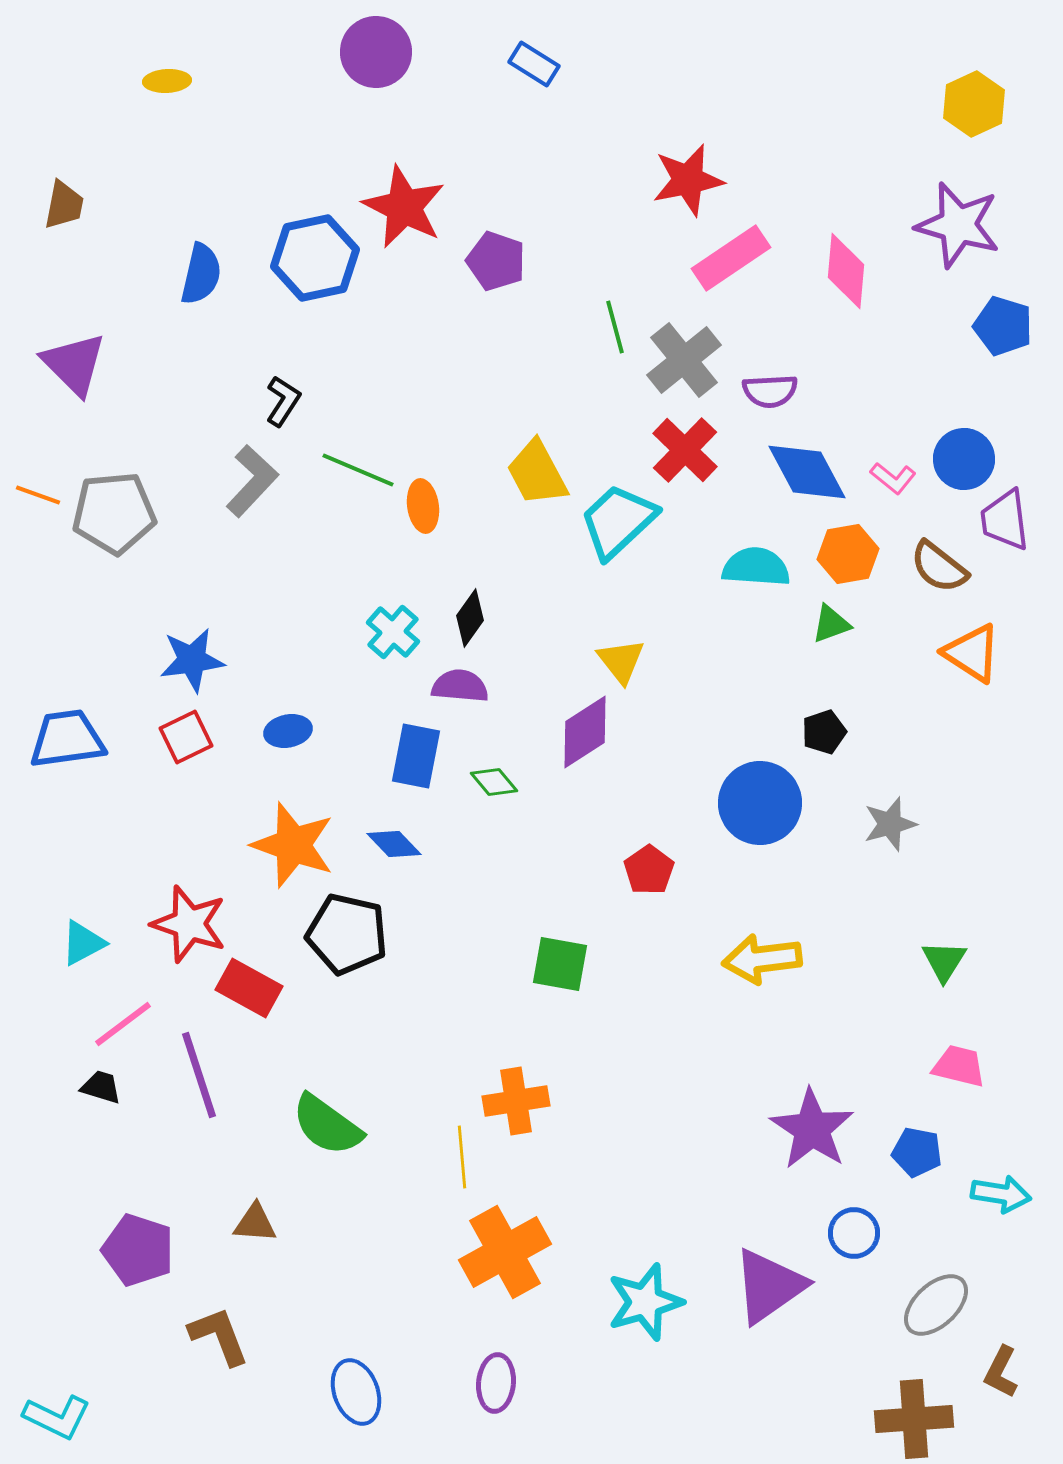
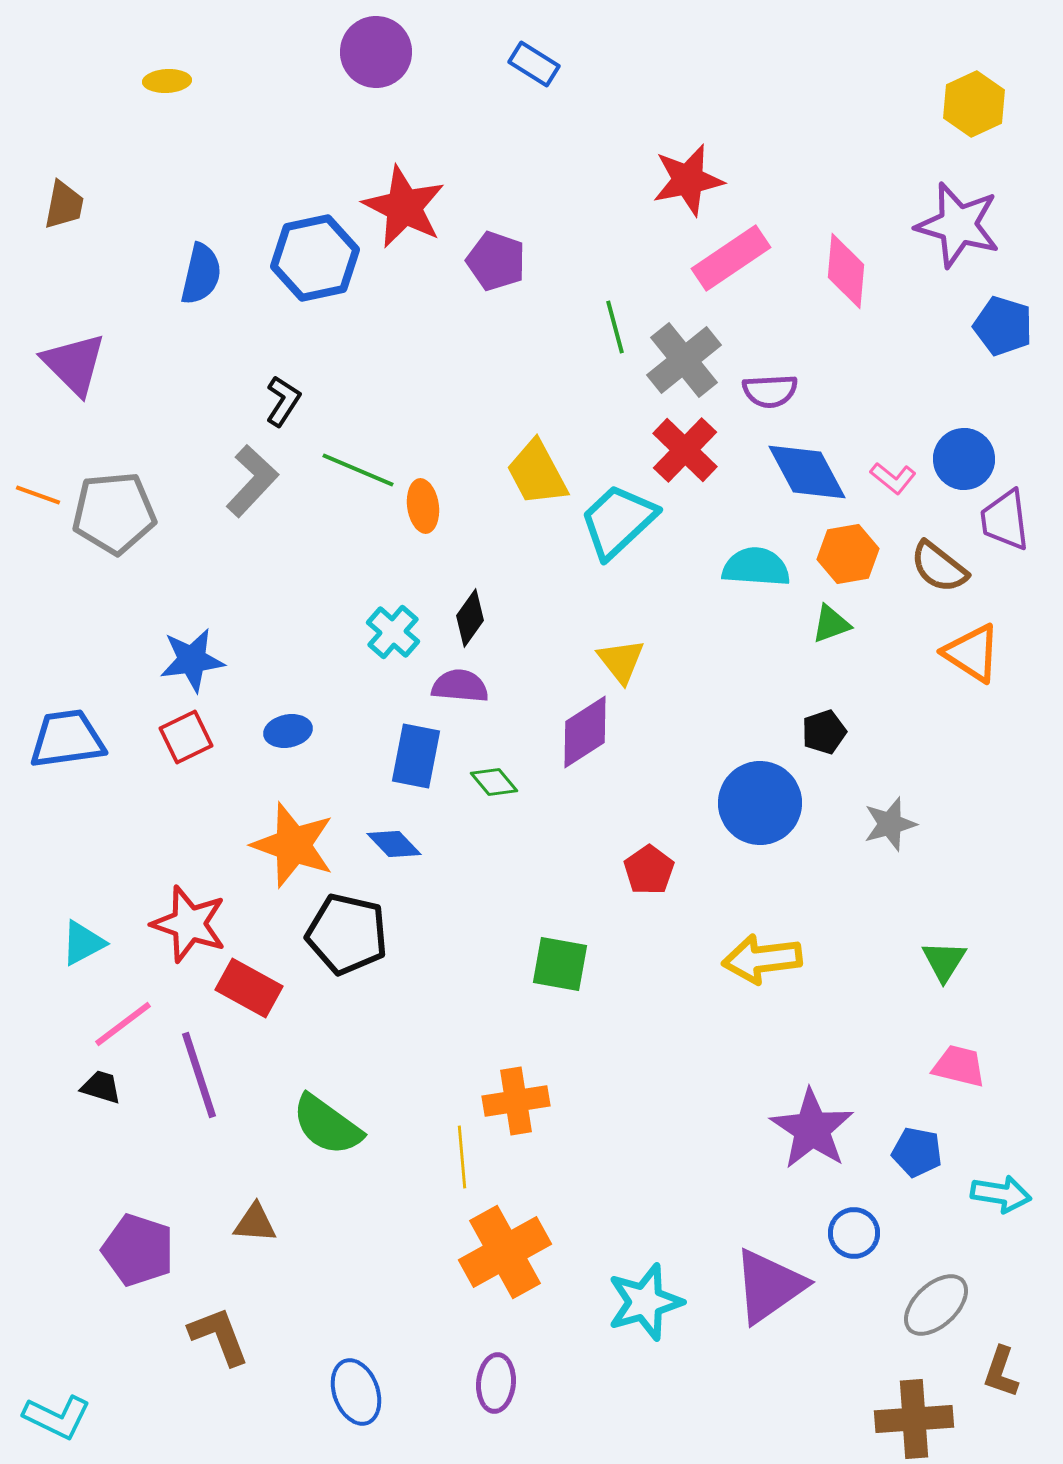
brown L-shape at (1001, 1372): rotated 8 degrees counterclockwise
